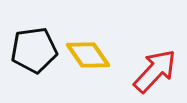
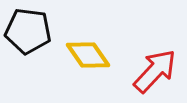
black pentagon: moved 6 px left, 19 px up; rotated 15 degrees clockwise
